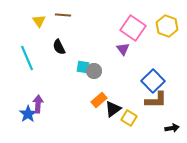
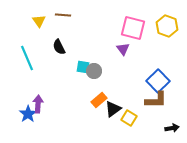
pink square: rotated 20 degrees counterclockwise
blue square: moved 5 px right
